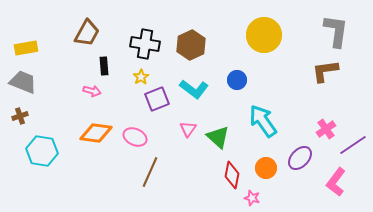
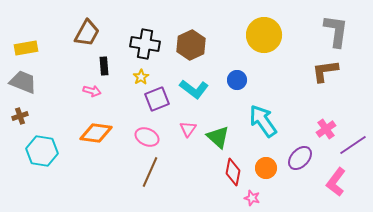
pink ellipse: moved 12 px right
red diamond: moved 1 px right, 3 px up
